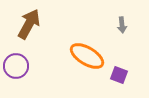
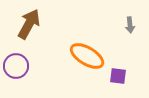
gray arrow: moved 8 px right
purple square: moved 1 px left, 1 px down; rotated 12 degrees counterclockwise
